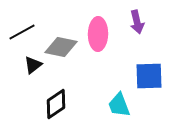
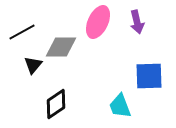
pink ellipse: moved 12 px up; rotated 24 degrees clockwise
gray diamond: rotated 12 degrees counterclockwise
black triangle: rotated 12 degrees counterclockwise
cyan trapezoid: moved 1 px right, 1 px down
